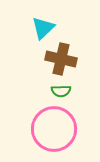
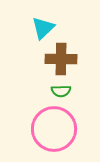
brown cross: rotated 12 degrees counterclockwise
